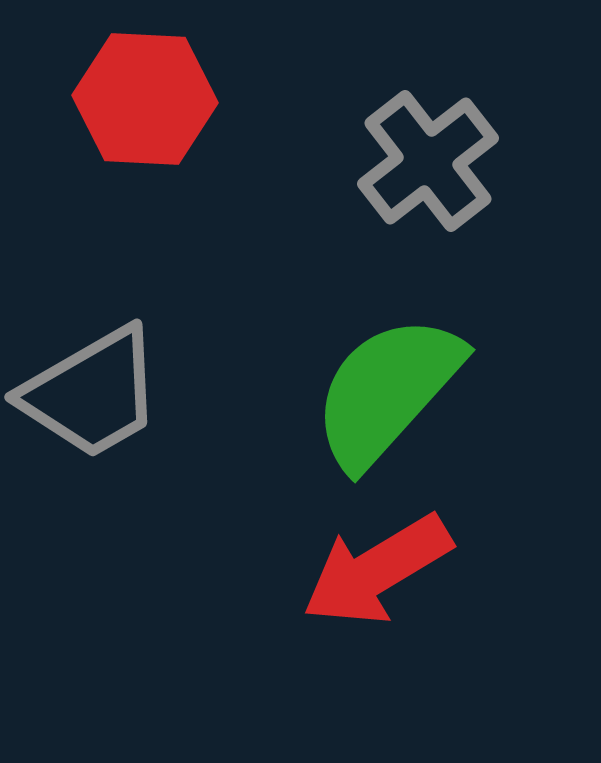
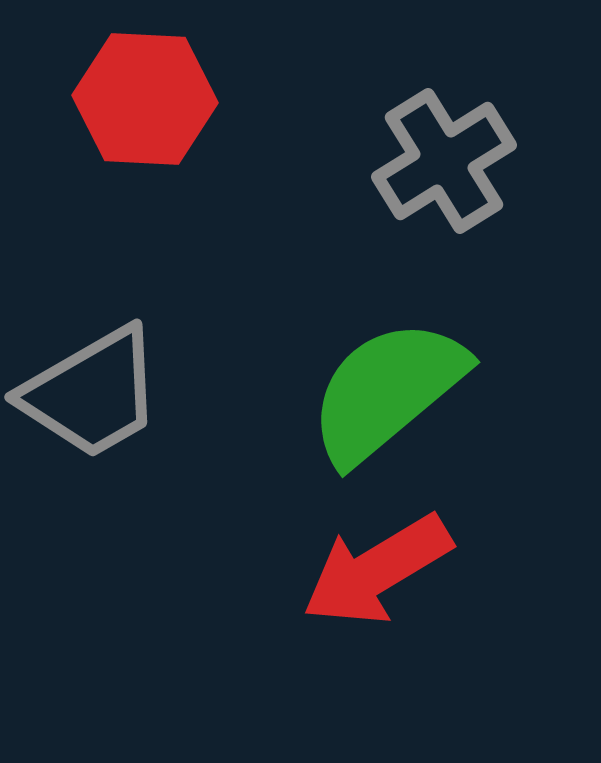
gray cross: moved 16 px right; rotated 6 degrees clockwise
green semicircle: rotated 8 degrees clockwise
